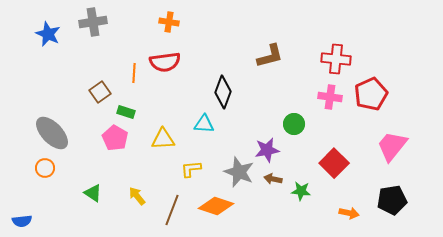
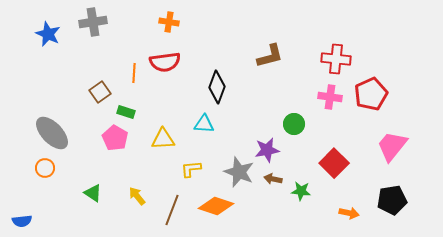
black diamond: moved 6 px left, 5 px up
